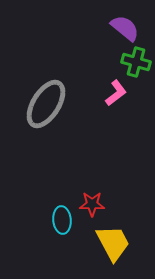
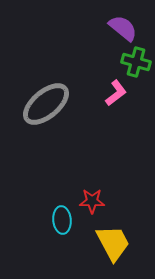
purple semicircle: moved 2 px left
gray ellipse: rotated 18 degrees clockwise
red star: moved 3 px up
